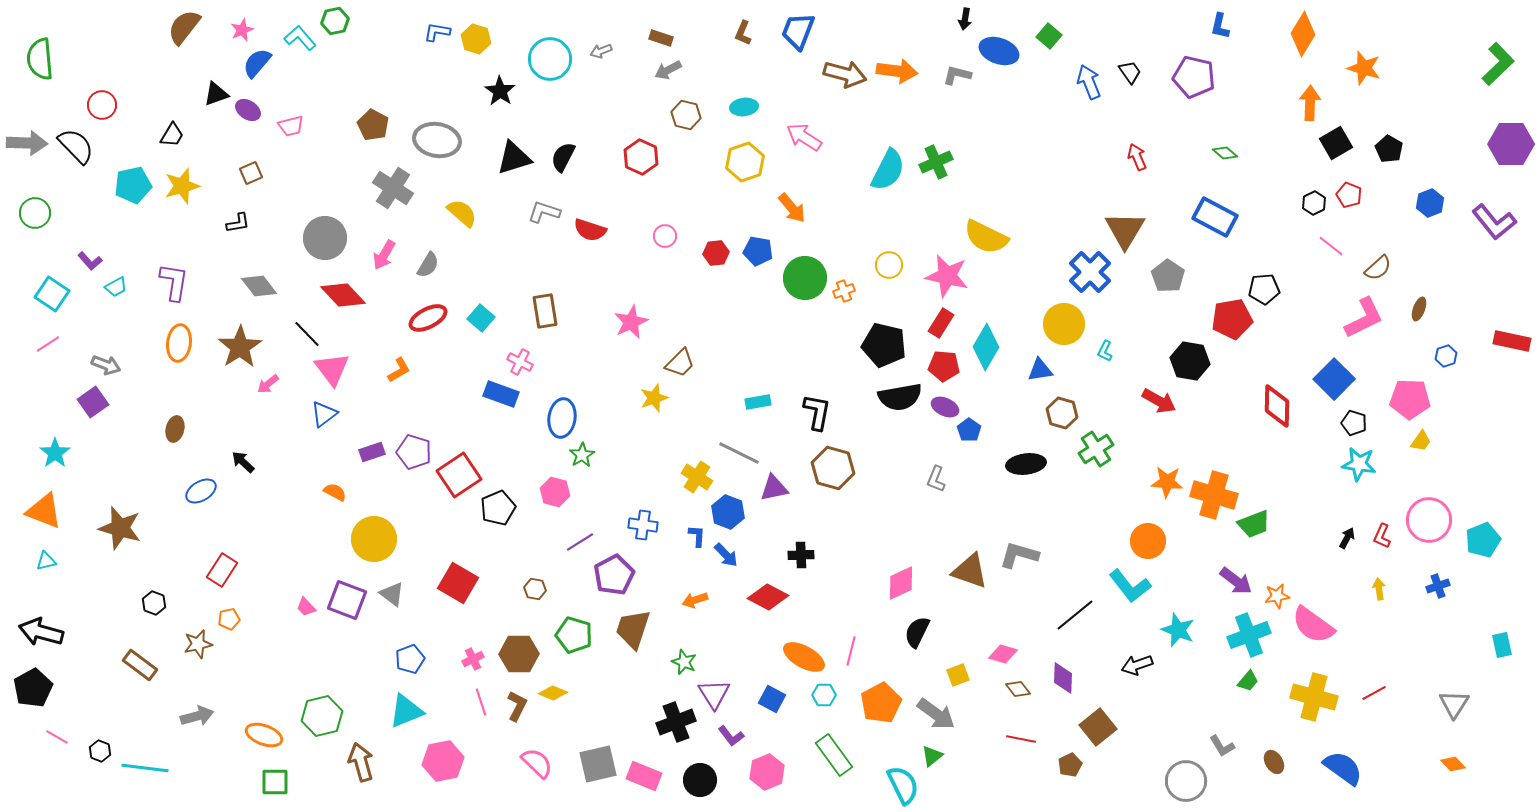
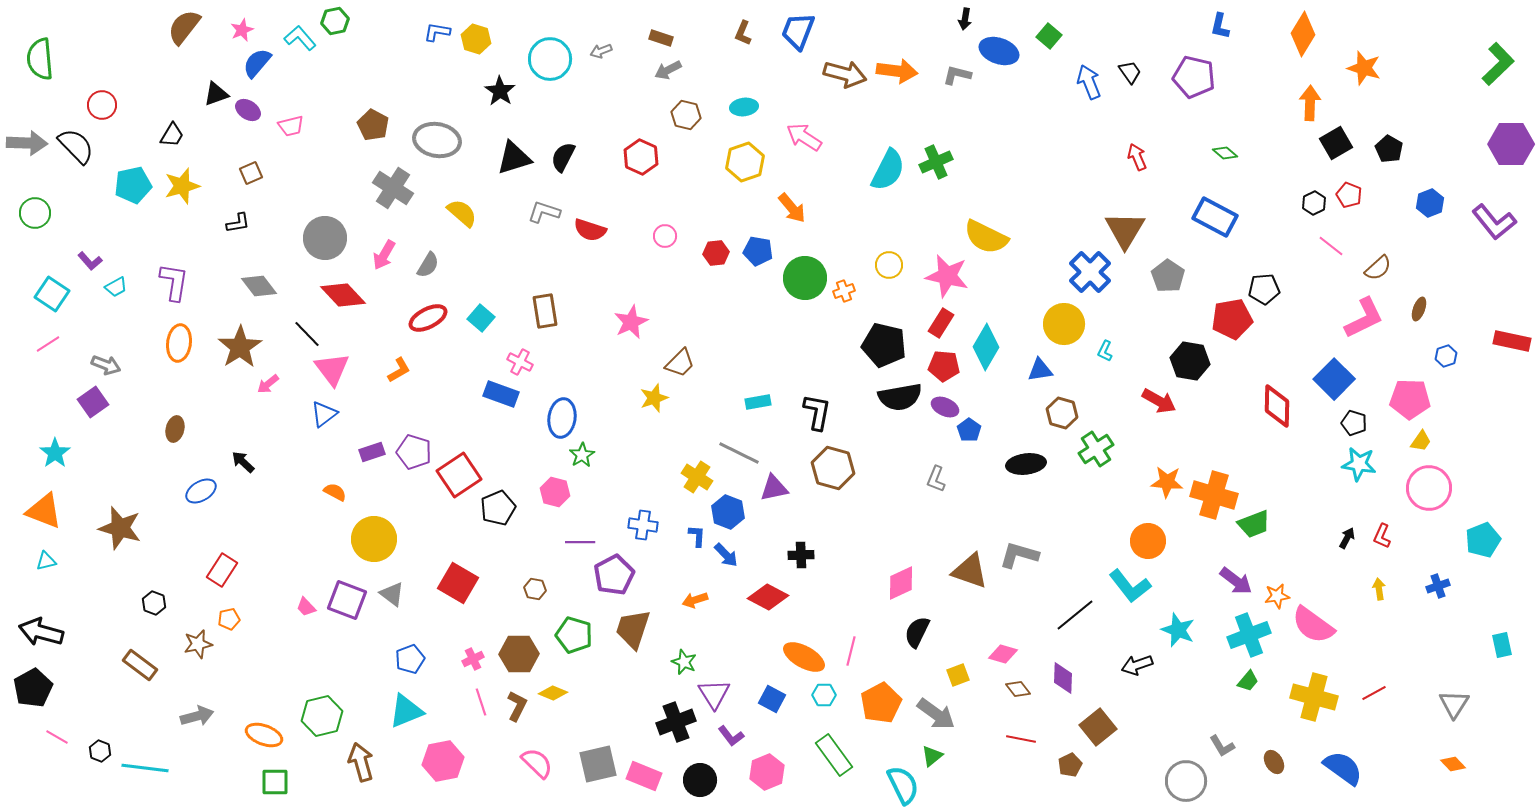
pink circle at (1429, 520): moved 32 px up
purple line at (580, 542): rotated 32 degrees clockwise
